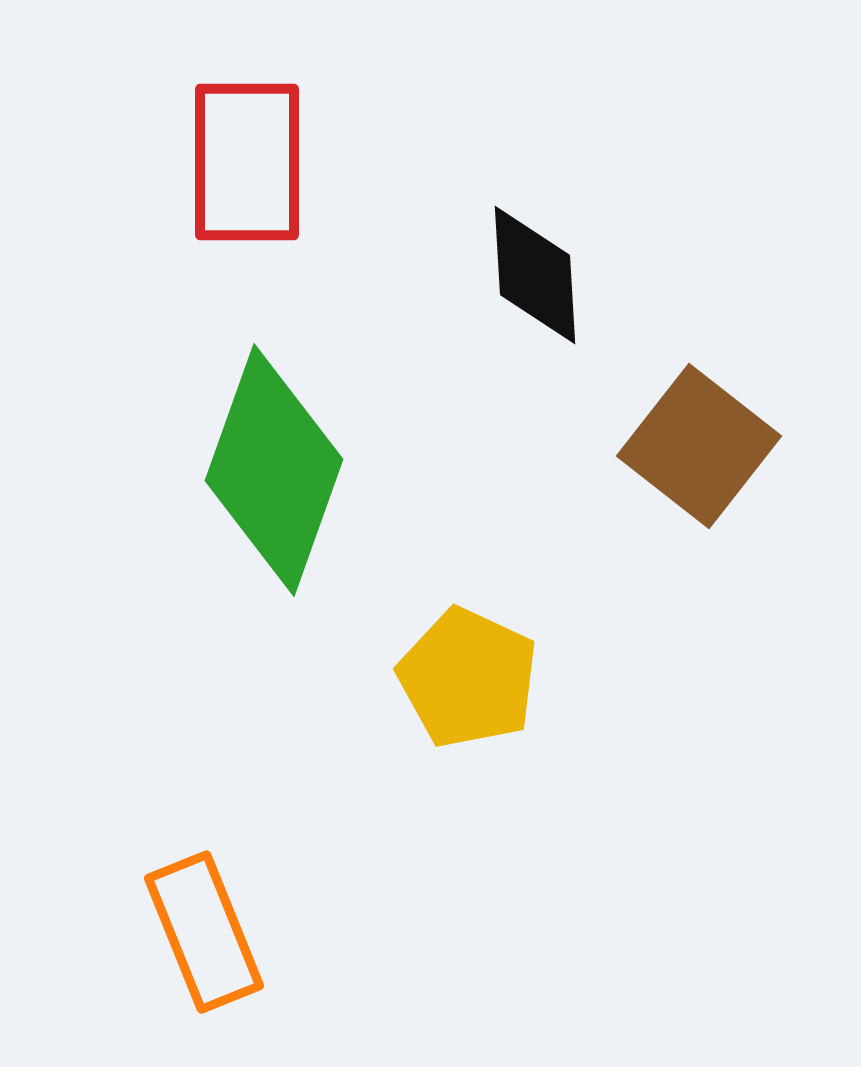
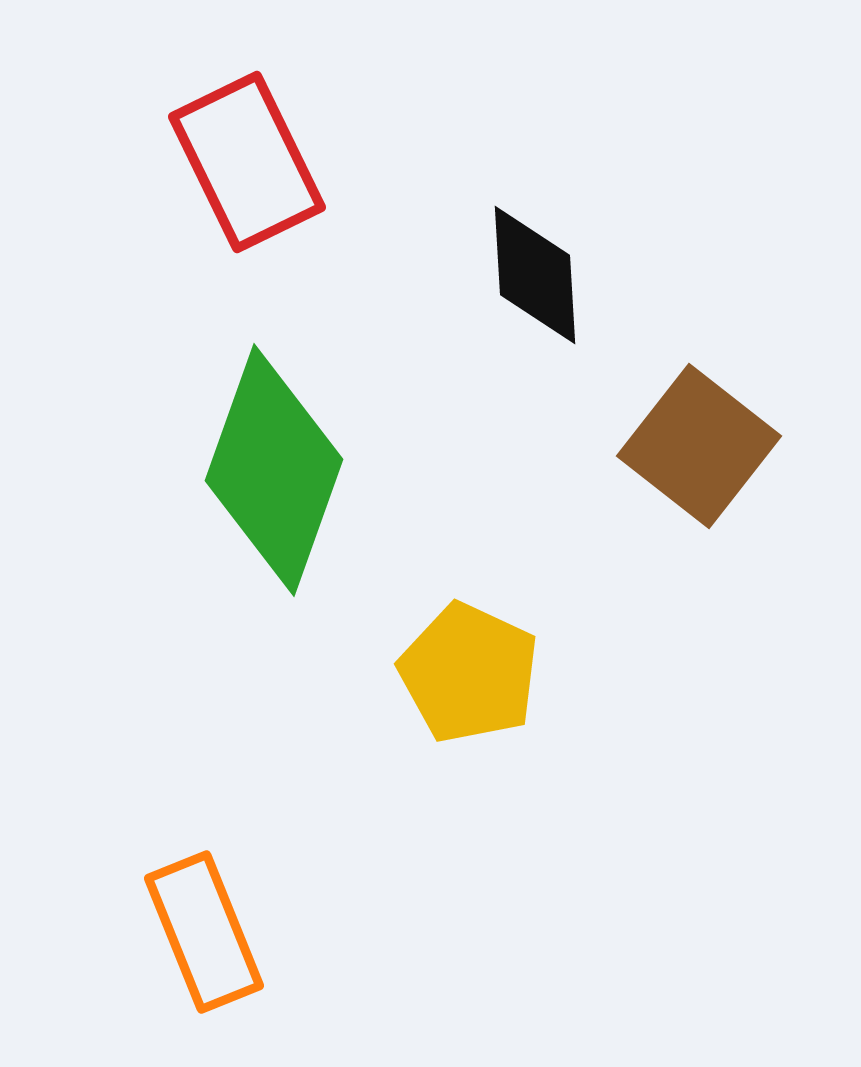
red rectangle: rotated 26 degrees counterclockwise
yellow pentagon: moved 1 px right, 5 px up
